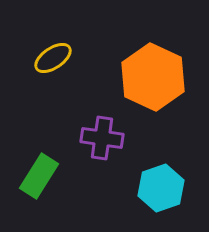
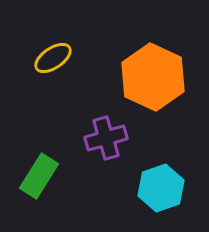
purple cross: moved 4 px right; rotated 24 degrees counterclockwise
